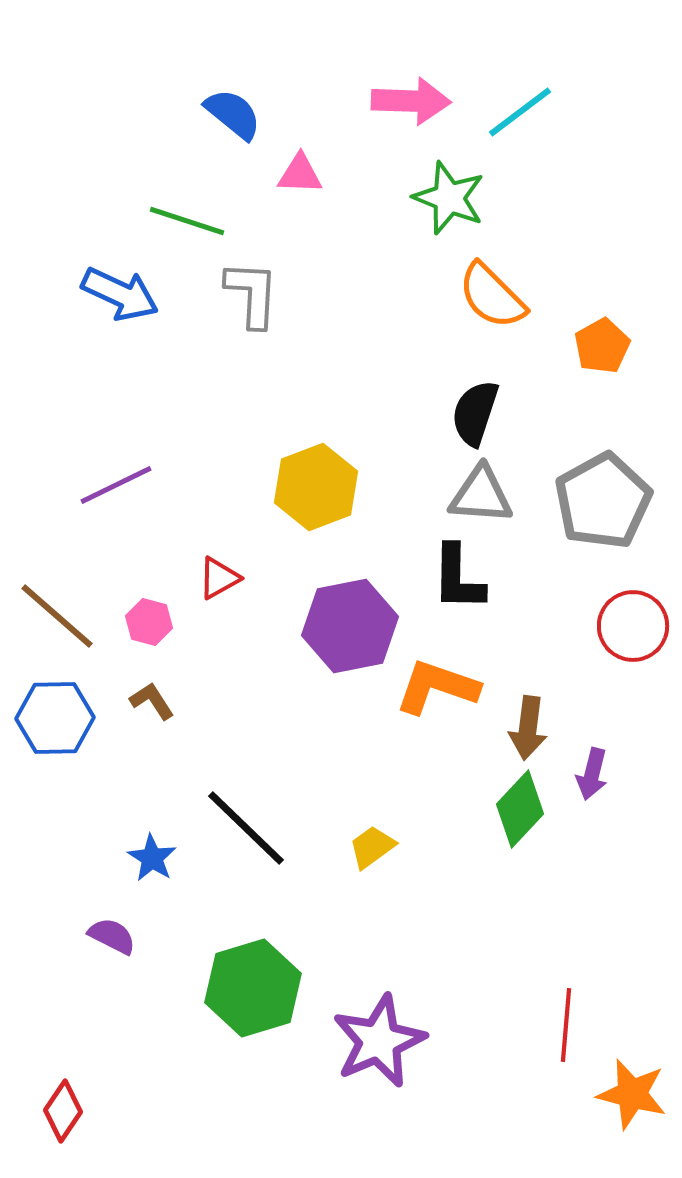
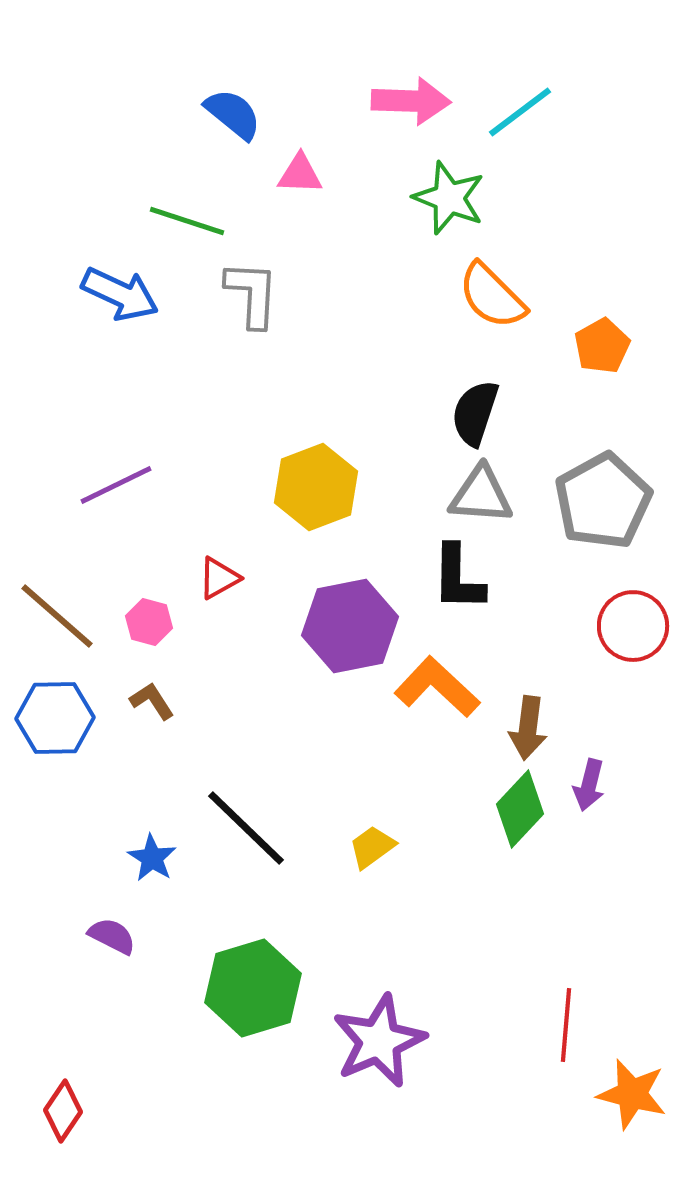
orange L-shape: rotated 24 degrees clockwise
purple arrow: moved 3 px left, 11 px down
